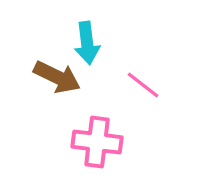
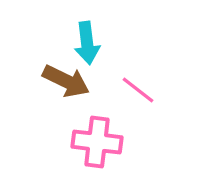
brown arrow: moved 9 px right, 4 px down
pink line: moved 5 px left, 5 px down
